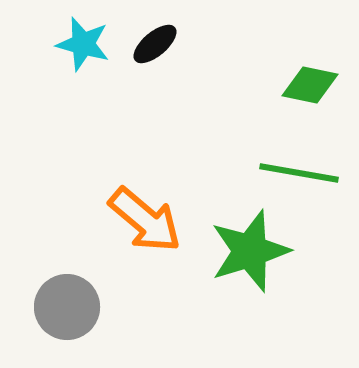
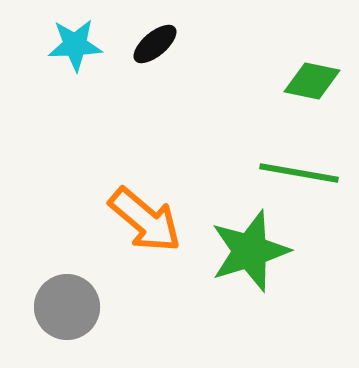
cyan star: moved 8 px left, 1 px down; rotated 18 degrees counterclockwise
green diamond: moved 2 px right, 4 px up
